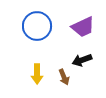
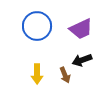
purple trapezoid: moved 2 px left, 2 px down
brown arrow: moved 1 px right, 2 px up
